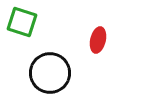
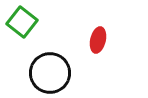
green square: rotated 20 degrees clockwise
